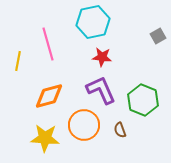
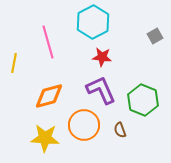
cyan hexagon: rotated 16 degrees counterclockwise
gray square: moved 3 px left
pink line: moved 2 px up
yellow line: moved 4 px left, 2 px down
